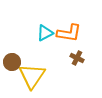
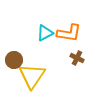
brown circle: moved 2 px right, 2 px up
